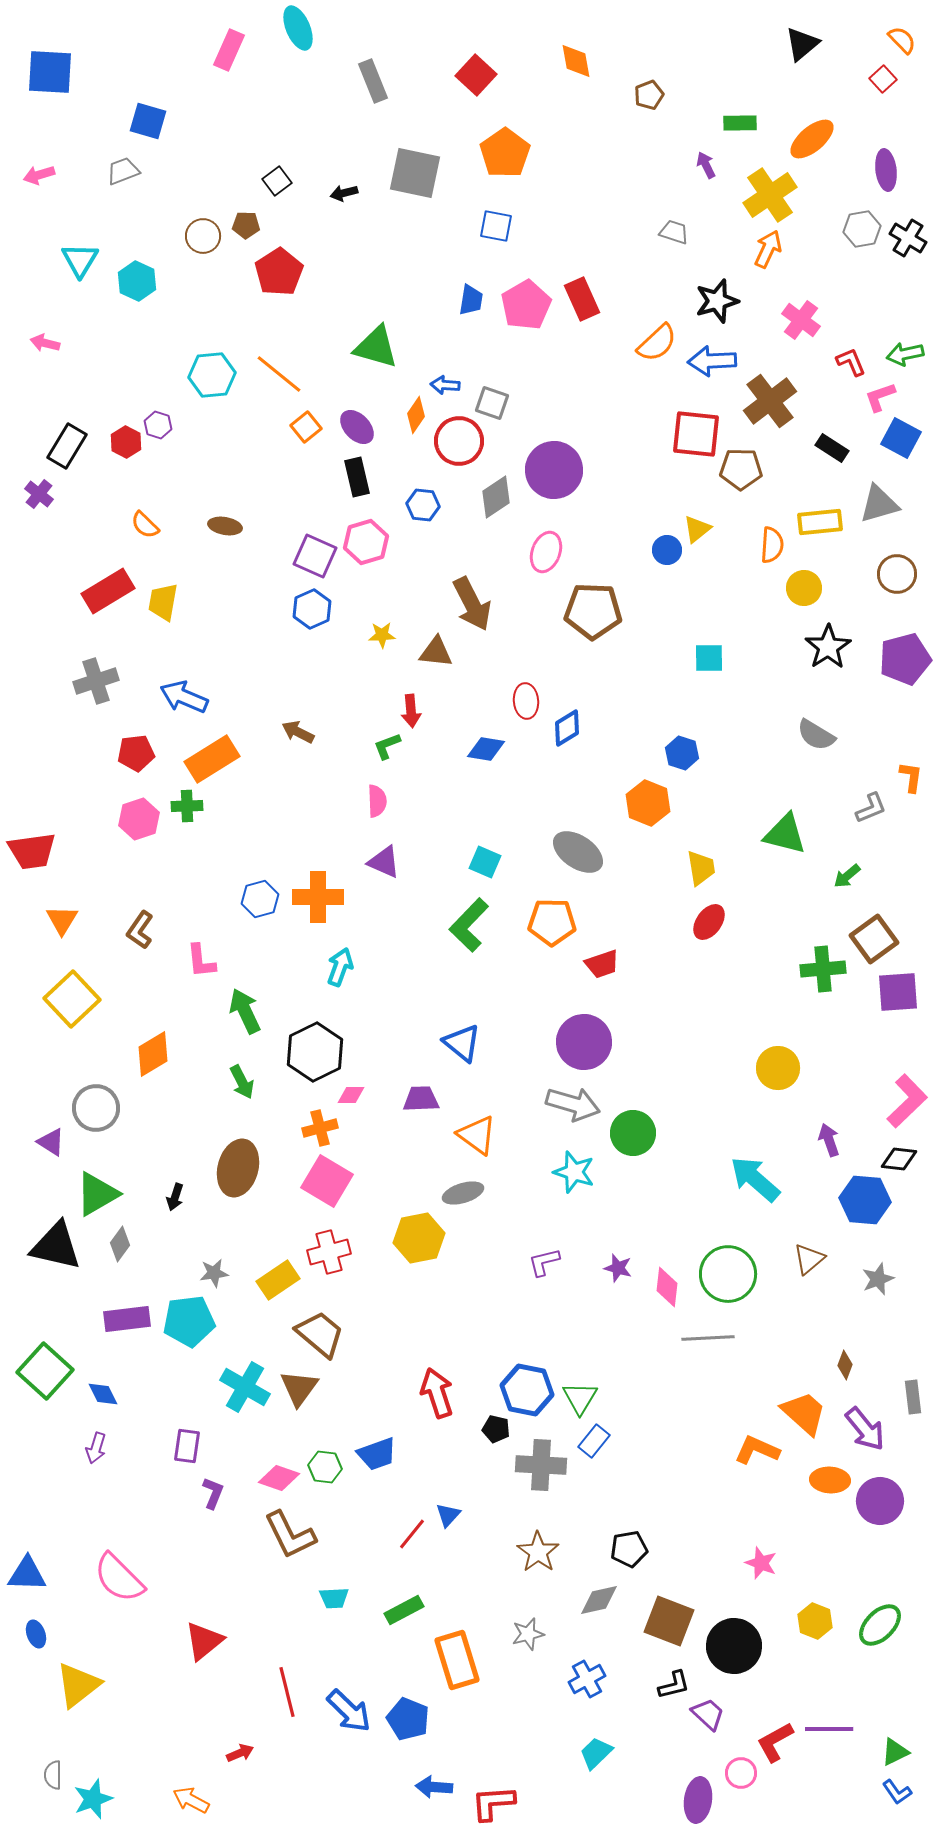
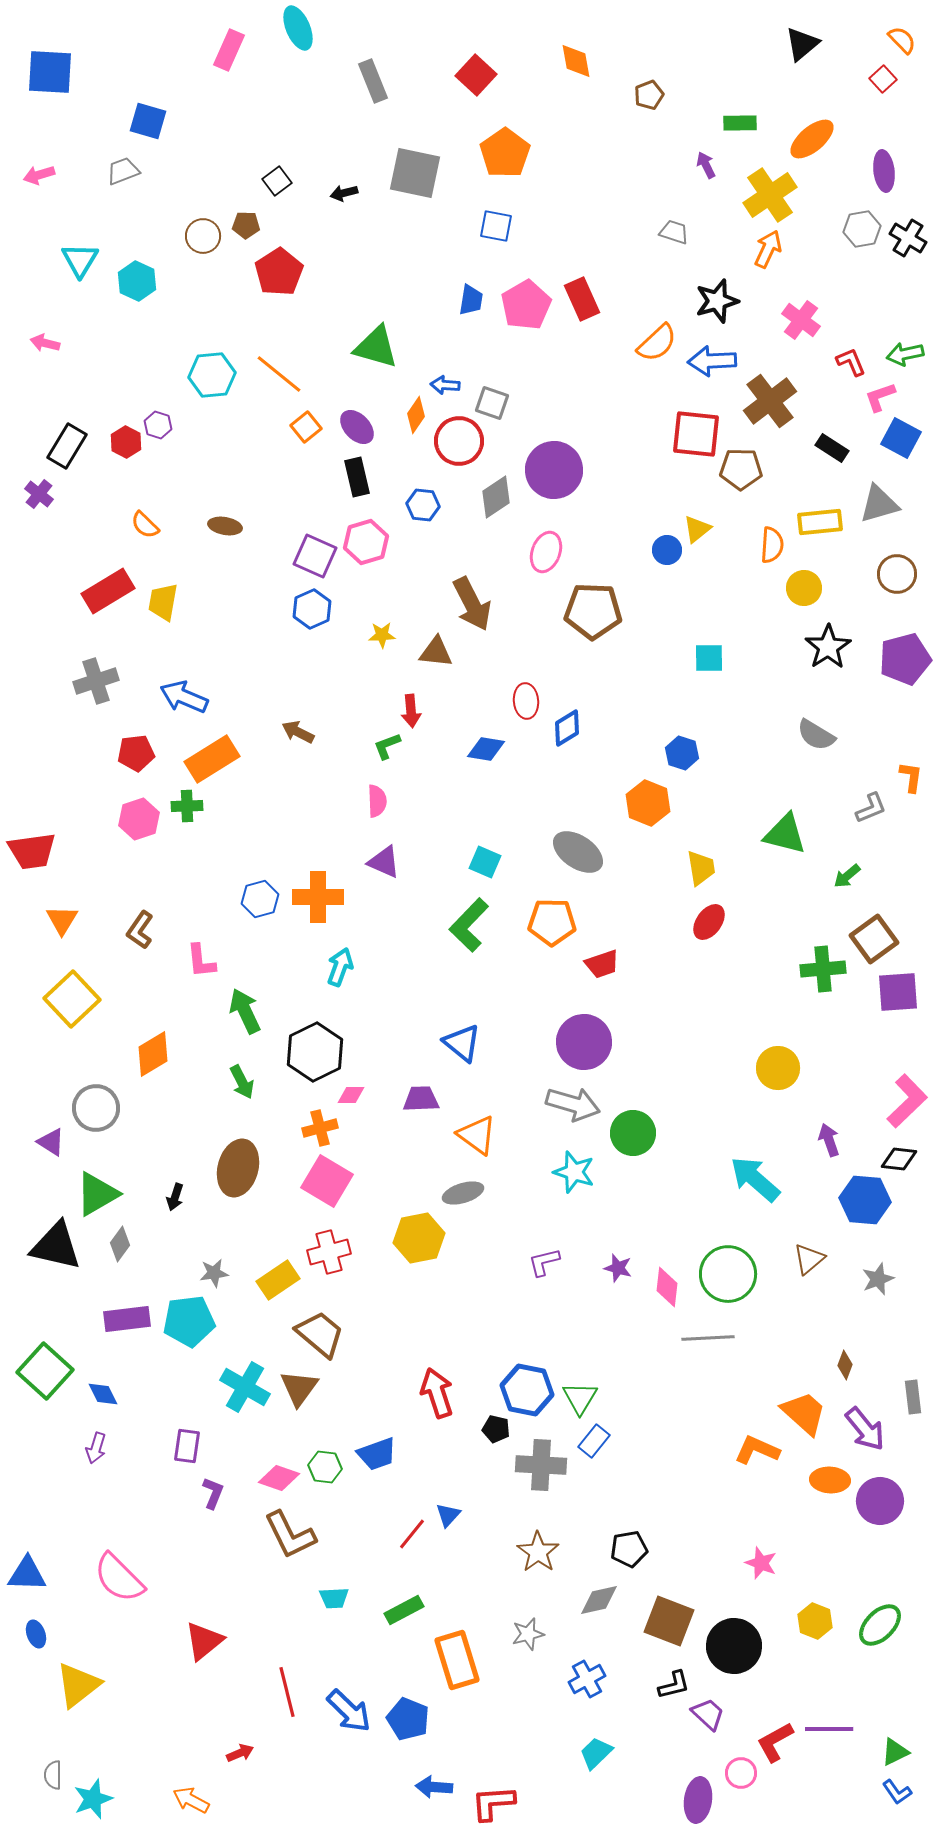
purple ellipse at (886, 170): moved 2 px left, 1 px down
